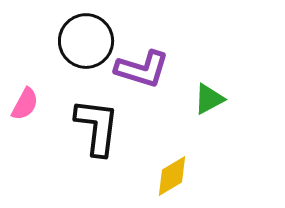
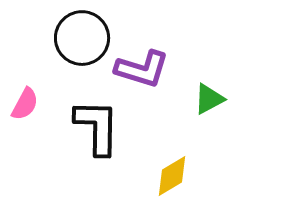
black circle: moved 4 px left, 3 px up
black L-shape: rotated 6 degrees counterclockwise
